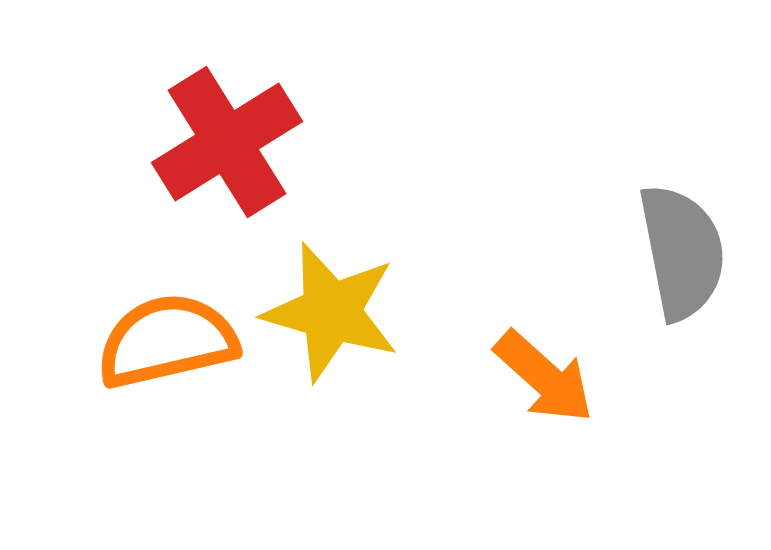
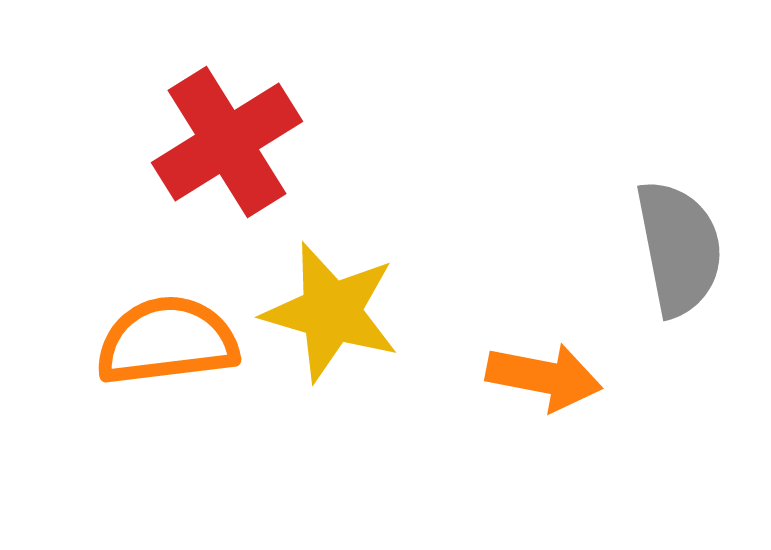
gray semicircle: moved 3 px left, 4 px up
orange semicircle: rotated 6 degrees clockwise
orange arrow: rotated 31 degrees counterclockwise
